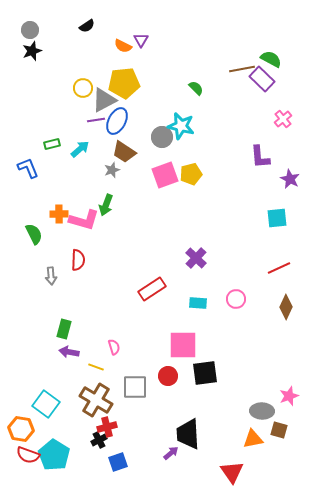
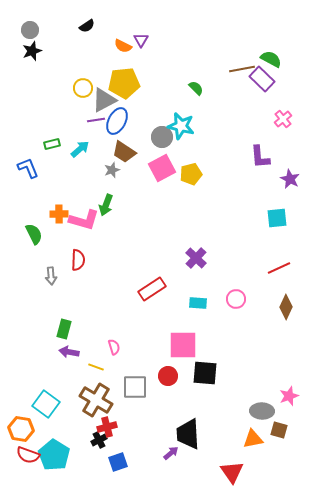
pink square at (165, 175): moved 3 px left, 7 px up; rotated 8 degrees counterclockwise
black square at (205, 373): rotated 12 degrees clockwise
